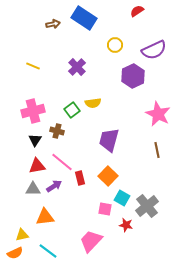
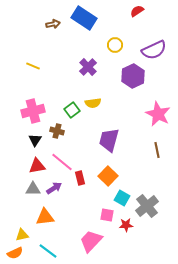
purple cross: moved 11 px right
purple arrow: moved 2 px down
pink square: moved 2 px right, 6 px down
red star: rotated 16 degrees counterclockwise
